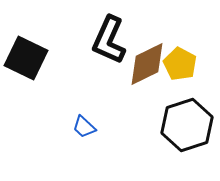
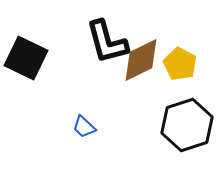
black L-shape: moved 2 px left, 2 px down; rotated 39 degrees counterclockwise
brown diamond: moved 6 px left, 4 px up
